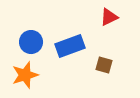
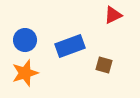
red triangle: moved 4 px right, 2 px up
blue circle: moved 6 px left, 2 px up
orange star: moved 2 px up
